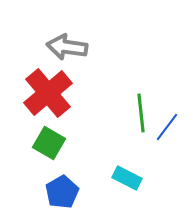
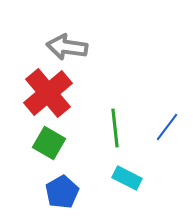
green line: moved 26 px left, 15 px down
